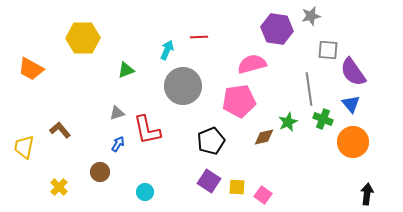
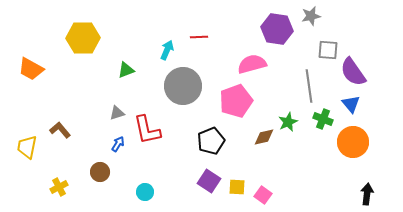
gray line: moved 3 px up
pink pentagon: moved 3 px left; rotated 12 degrees counterclockwise
yellow trapezoid: moved 3 px right
yellow cross: rotated 18 degrees clockwise
